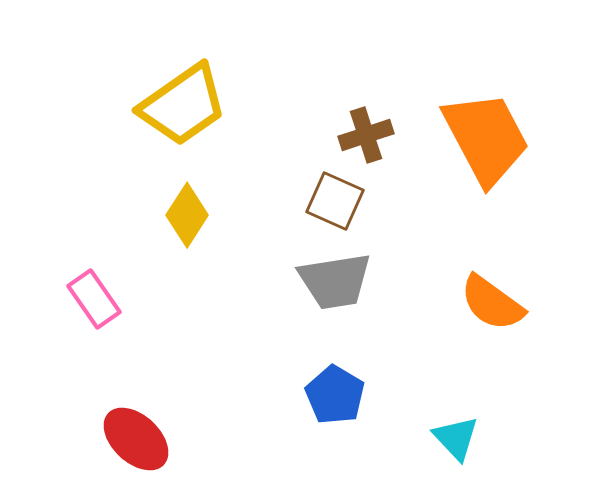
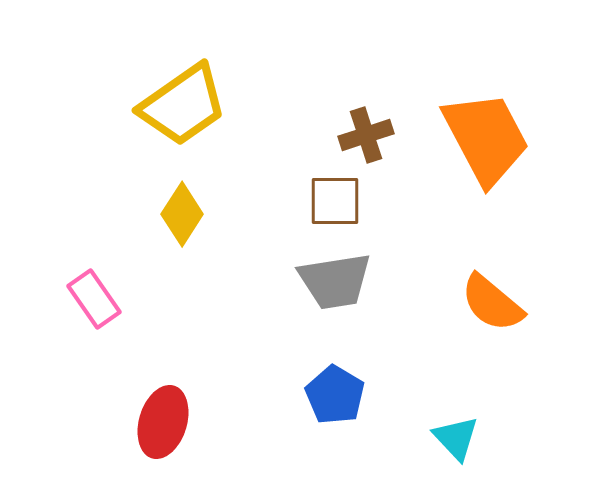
brown square: rotated 24 degrees counterclockwise
yellow diamond: moved 5 px left, 1 px up
orange semicircle: rotated 4 degrees clockwise
red ellipse: moved 27 px right, 17 px up; rotated 64 degrees clockwise
